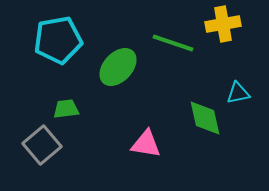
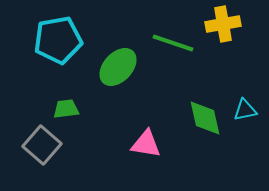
cyan triangle: moved 7 px right, 17 px down
gray square: rotated 9 degrees counterclockwise
